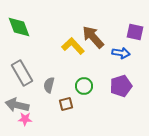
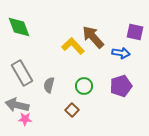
brown square: moved 6 px right, 6 px down; rotated 32 degrees counterclockwise
